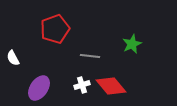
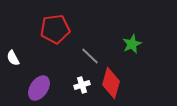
red pentagon: rotated 12 degrees clockwise
gray line: rotated 36 degrees clockwise
red diamond: moved 3 px up; rotated 56 degrees clockwise
